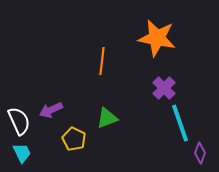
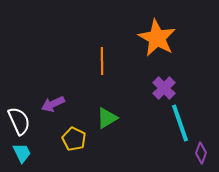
orange star: rotated 18 degrees clockwise
orange line: rotated 8 degrees counterclockwise
purple arrow: moved 2 px right, 6 px up
green triangle: rotated 10 degrees counterclockwise
purple diamond: moved 1 px right
